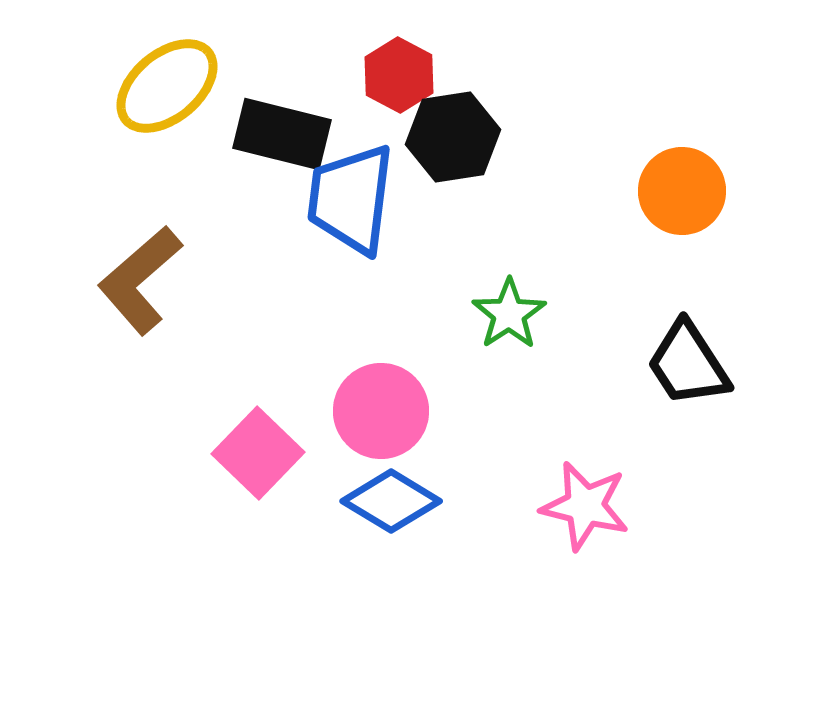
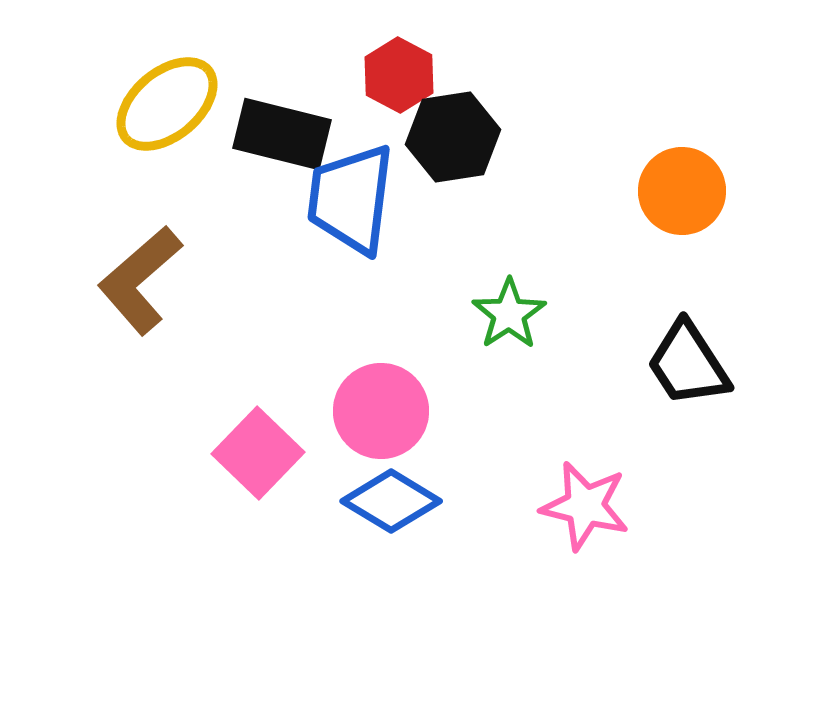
yellow ellipse: moved 18 px down
